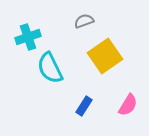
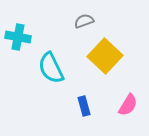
cyan cross: moved 10 px left; rotated 30 degrees clockwise
yellow square: rotated 12 degrees counterclockwise
cyan semicircle: moved 1 px right
blue rectangle: rotated 48 degrees counterclockwise
